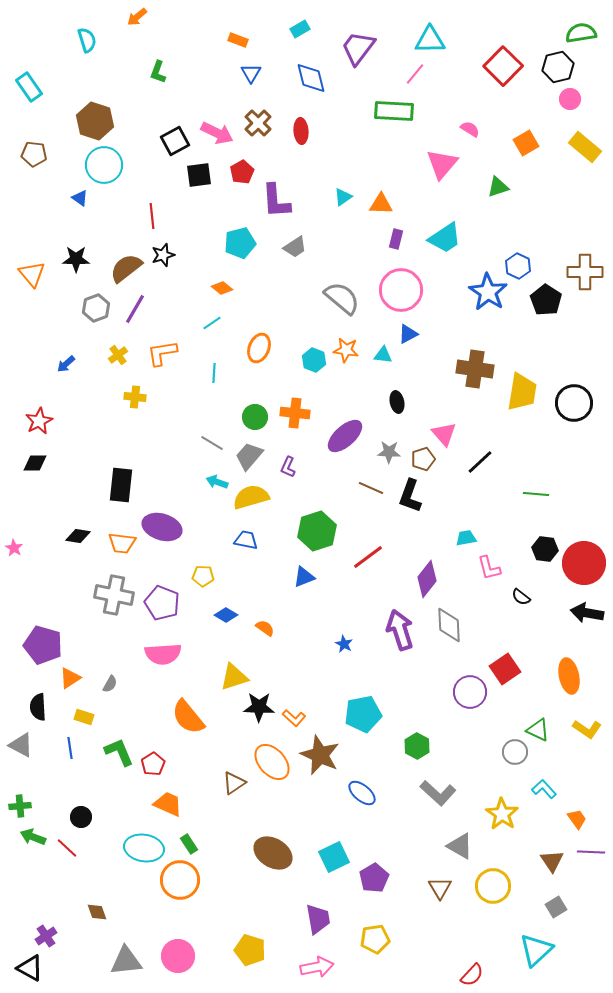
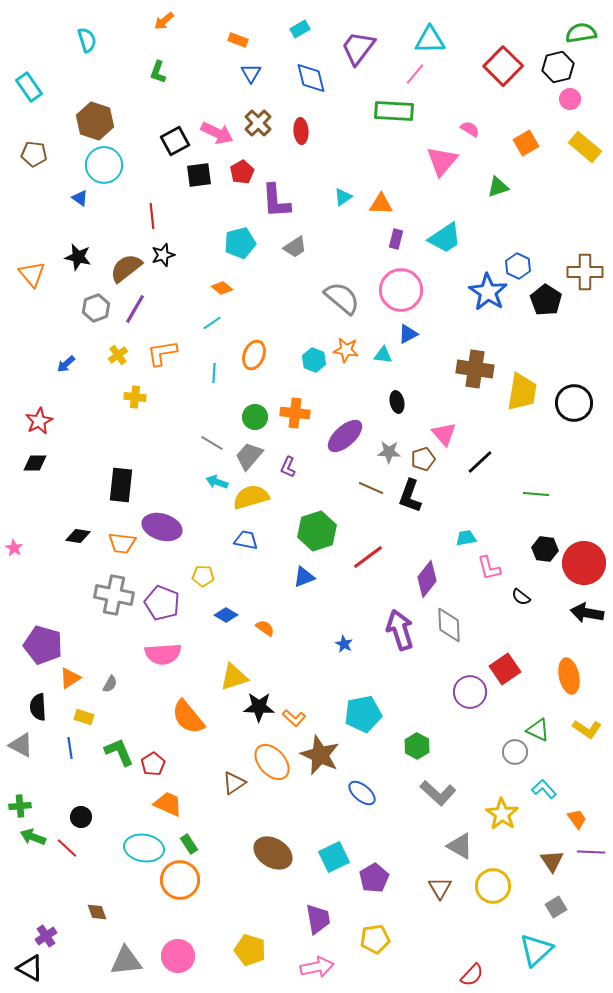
orange arrow at (137, 17): moved 27 px right, 4 px down
pink triangle at (442, 164): moved 3 px up
black star at (76, 259): moved 2 px right, 2 px up; rotated 12 degrees clockwise
orange ellipse at (259, 348): moved 5 px left, 7 px down
